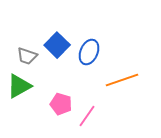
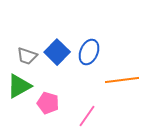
blue square: moved 7 px down
orange line: rotated 12 degrees clockwise
pink pentagon: moved 13 px left, 1 px up
